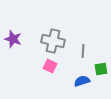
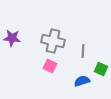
purple star: moved 1 px left, 1 px up; rotated 12 degrees counterclockwise
green square: rotated 32 degrees clockwise
